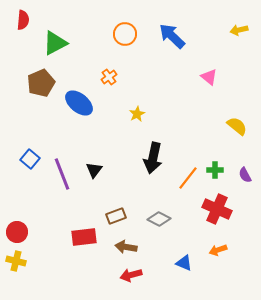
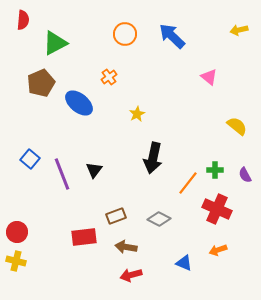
orange line: moved 5 px down
